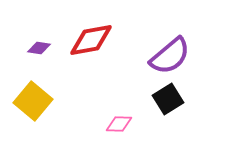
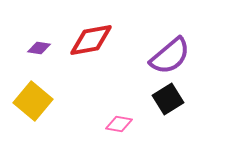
pink diamond: rotated 8 degrees clockwise
